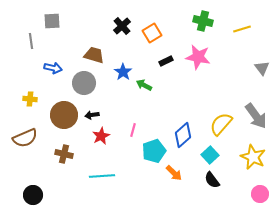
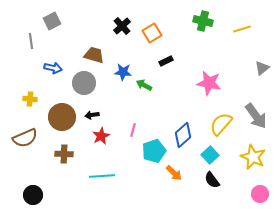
gray square: rotated 24 degrees counterclockwise
pink star: moved 11 px right, 26 px down
gray triangle: rotated 28 degrees clockwise
blue star: rotated 30 degrees counterclockwise
brown circle: moved 2 px left, 2 px down
brown cross: rotated 12 degrees counterclockwise
